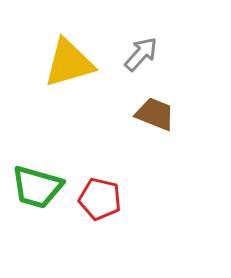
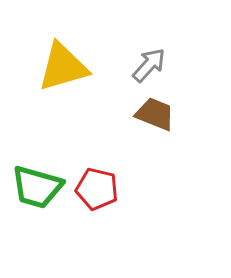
gray arrow: moved 8 px right, 11 px down
yellow triangle: moved 6 px left, 4 px down
red pentagon: moved 3 px left, 10 px up
